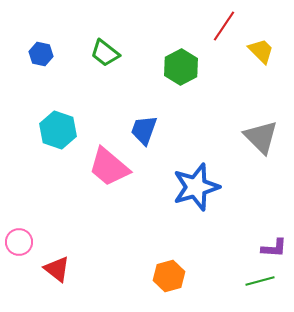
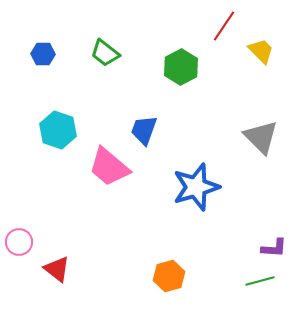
blue hexagon: moved 2 px right; rotated 10 degrees counterclockwise
